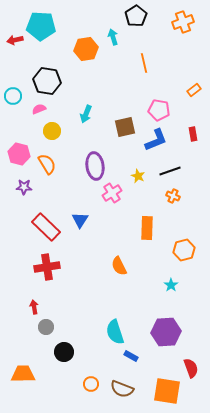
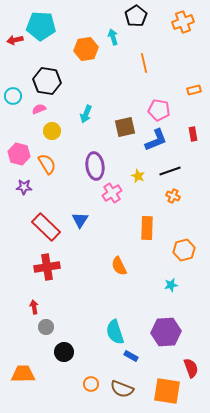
orange rectangle at (194, 90): rotated 24 degrees clockwise
cyan star at (171, 285): rotated 24 degrees clockwise
